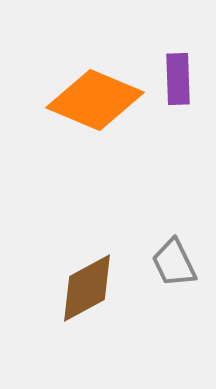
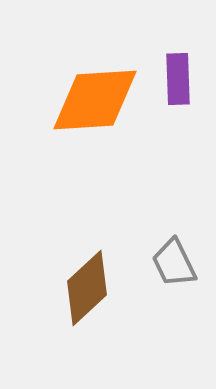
orange diamond: rotated 26 degrees counterclockwise
brown diamond: rotated 14 degrees counterclockwise
